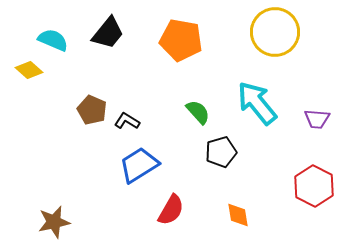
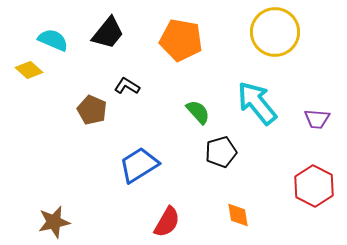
black L-shape: moved 35 px up
red semicircle: moved 4 px left, 12 px down
